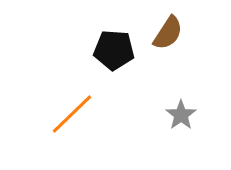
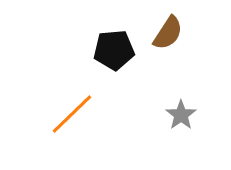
black pentagon: rotated 9 degrees counterclockwise
